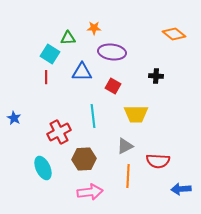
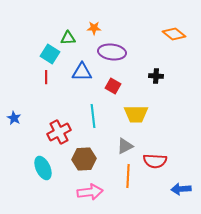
red semicircle: moved 3 px left
